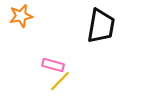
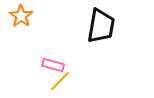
orange star: rotated 25 degrees counterclockwise
